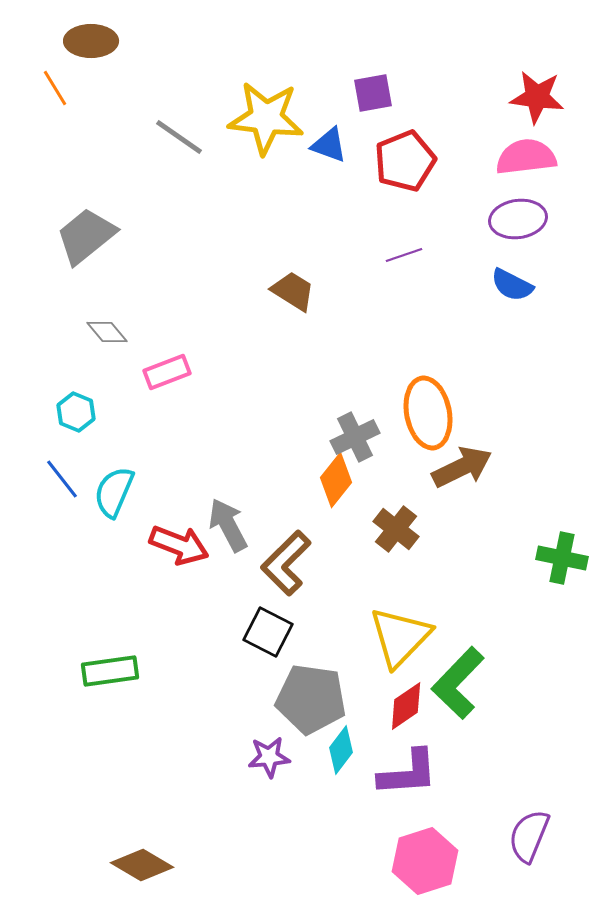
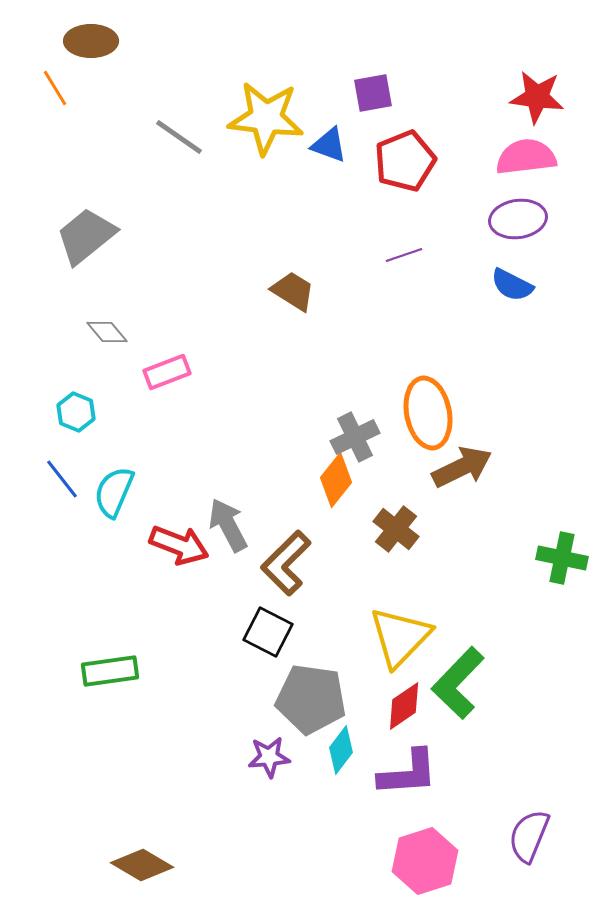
red diamond: moved 2 px left
